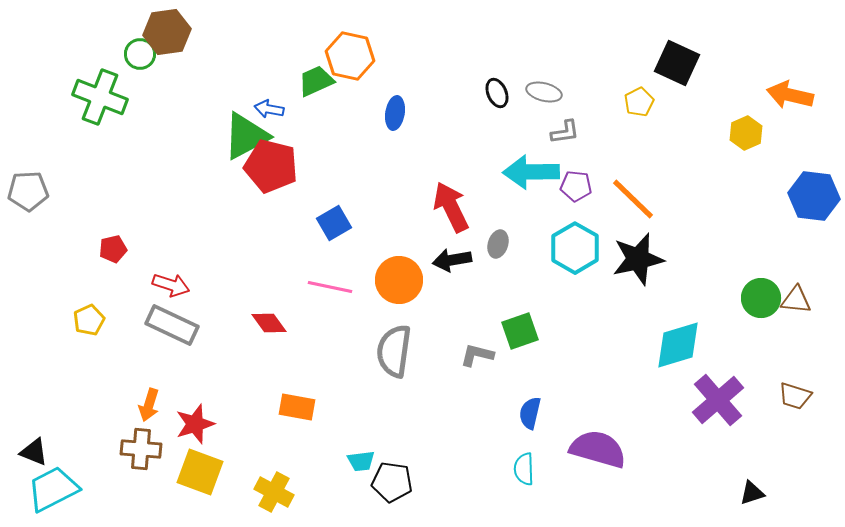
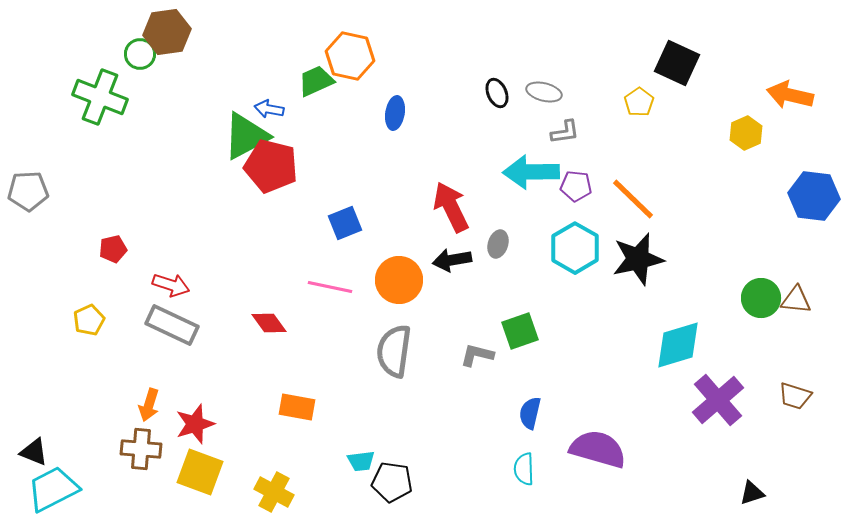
yellow pentagon at (639, 102): rotated 8 degrees counterclockwise
blue square at (334, 223): moved 11 px right; rotated 8 degrees clockwise
